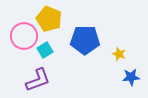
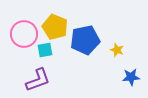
yellow pentagon: moved 6 px right, 8 px down
pink circle: moved 2 px up
blue pentagon: rotated 12 degrees counterclockwise
cyan square: rotated 21 degrees clockwise
yellow star: moved 2 px left, 4 px up
